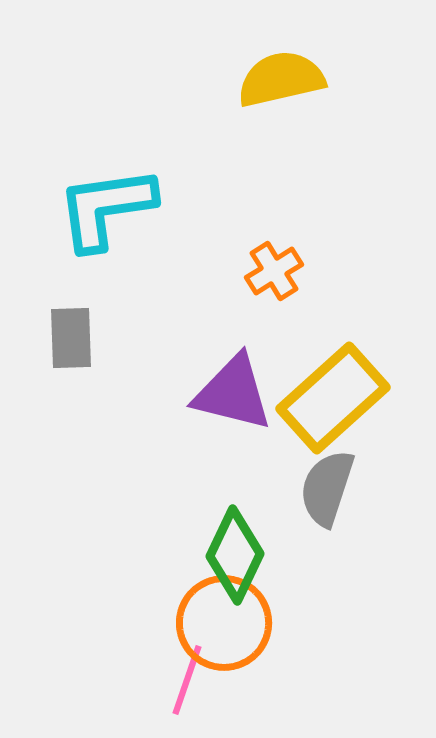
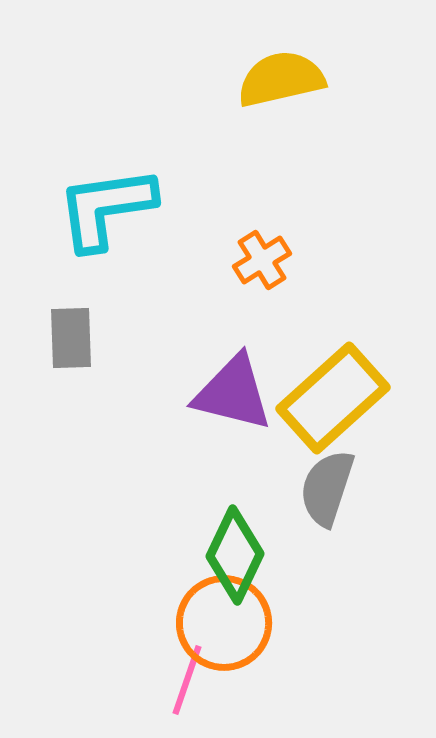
orange cross: moved 12 px left, 11 px up
